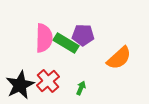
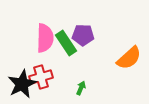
pink semicircle: moved 1 px right
green rectangle: rotated 25 degrees clockwise
orange semicircle: moved 10 px right
red cross: moved 7 px left, 4 px up; rotated 25 degrees clockwise
black star: moved 2 px right, 1 px up
